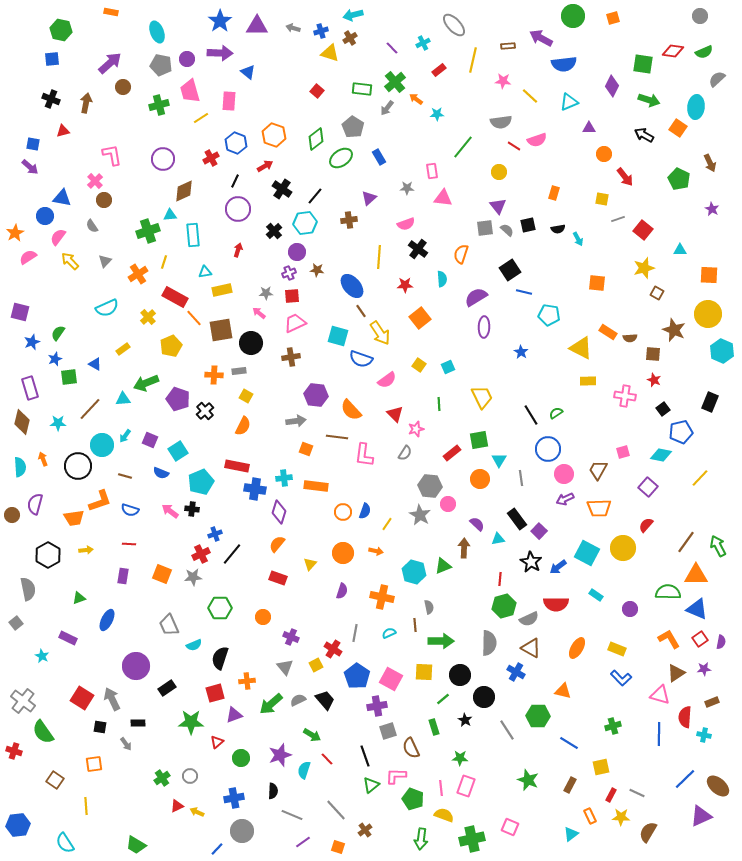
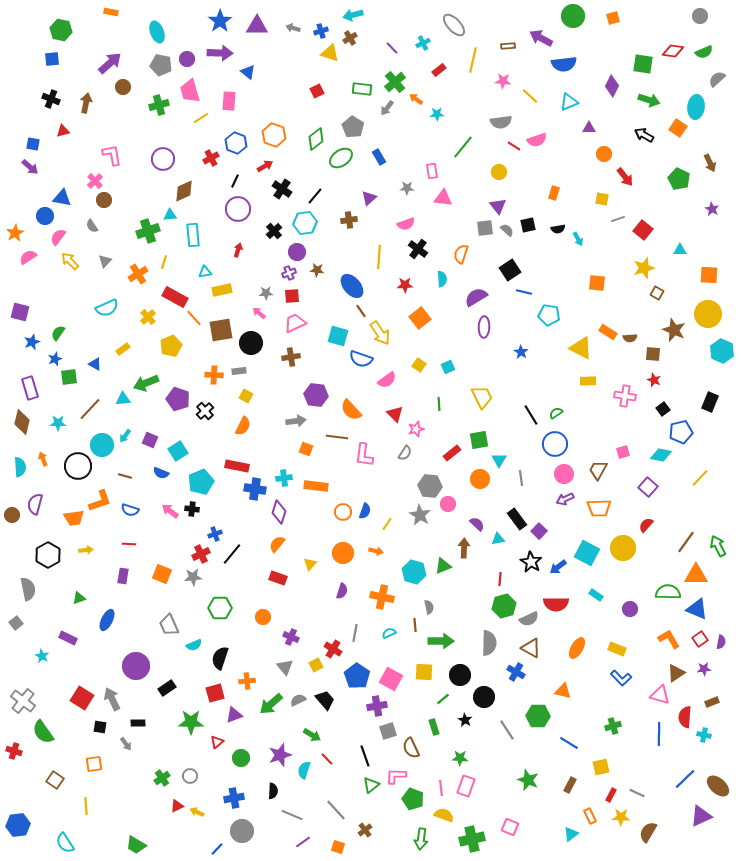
red square at (317, 91): rotated 24 degrees clockwise
blue circle at (548, 449): moved 7 px right, 5 px up
